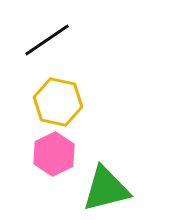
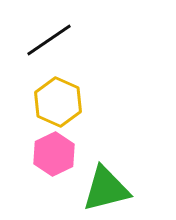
black line: moved 2 px right
yellow hexagon: rotated 12 degrees clockwise
